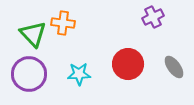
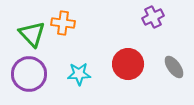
green triangle: moved 1 px left
